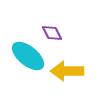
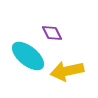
yellow arrow: rotated 12 degrees counterclockwise
